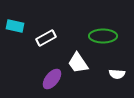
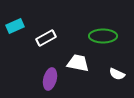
cyan rectangle: rotated 36 degrees counterclockwise
white trapezoid: rotated 135 degrees clockwise
white semicircle: rotated 21 degrees clockwise
purple ellipse: moved 2 px left; rotated 25 degrees counterclockwise
